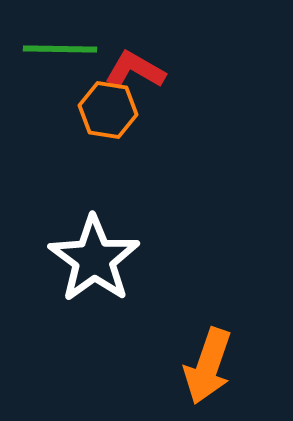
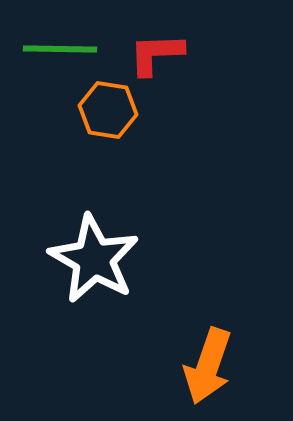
red L-shape: moved 21 px right, 16 px up; rotated 32 degrees counterclockwise
white star: rotated 6 degrees counterclockwise
